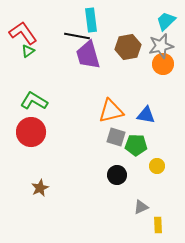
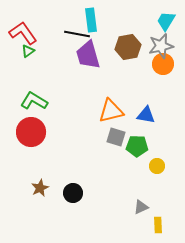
cyan trapezoid: rotated 15 degrees counterclockwise
black line: moved 2 px up
green pentagon: moved 1 px right, 1 px down
black circle: moved 44 px left, 18 px down
